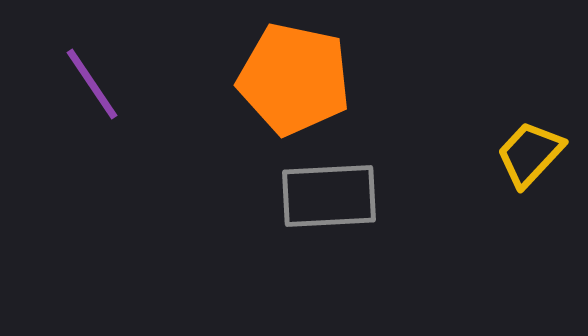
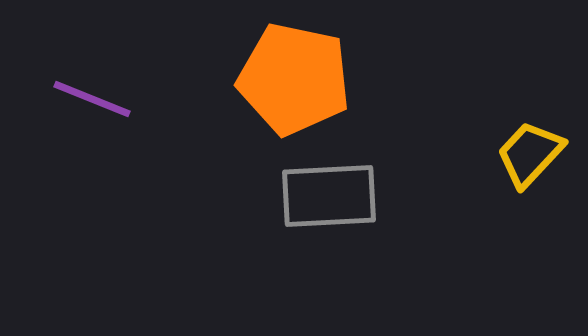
purple line: moved 15 px down; rotated 34 degrees counterclockwise
